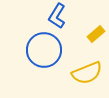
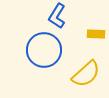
yellow rectangle: rotated 42 degrees clockwise
yellow semicircle: moved 1 px left, 1 px down; rotated 20 degrees counterclockwise
